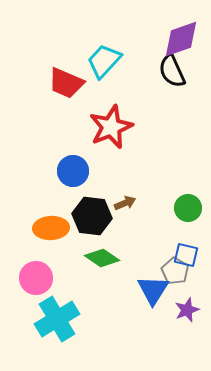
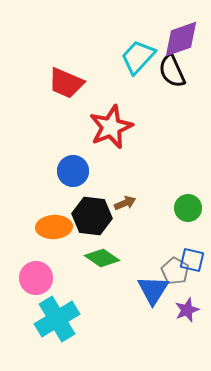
cyan trapezoid: moved 34 px right, 4 px up
orange ellipse: moved 3 px right, 1 px up
blue square: moved 6 px right, 5 px down
